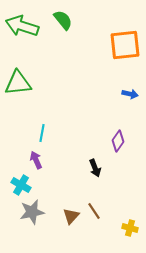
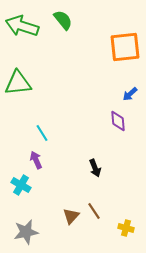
orange square: moved 2 px down
blue arrow: rotated 126 degrees clockwise
cyan line: rotated 42 degrees counterclockwise
purple diamond: moved 20 px up; rotated 40 degrees counterclockwise
gray star: moved 6 px left, 20 px down
yellow cross: moved 4 px left
